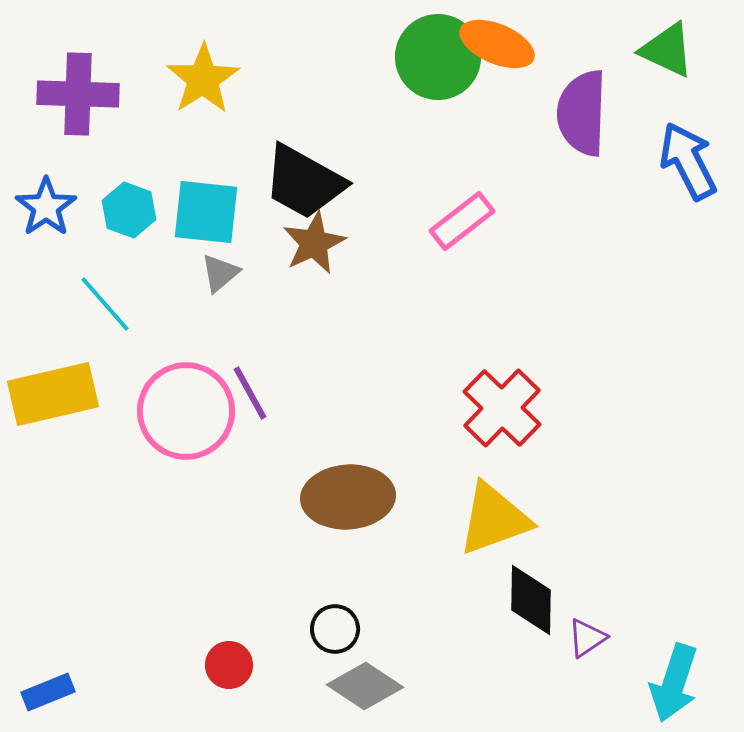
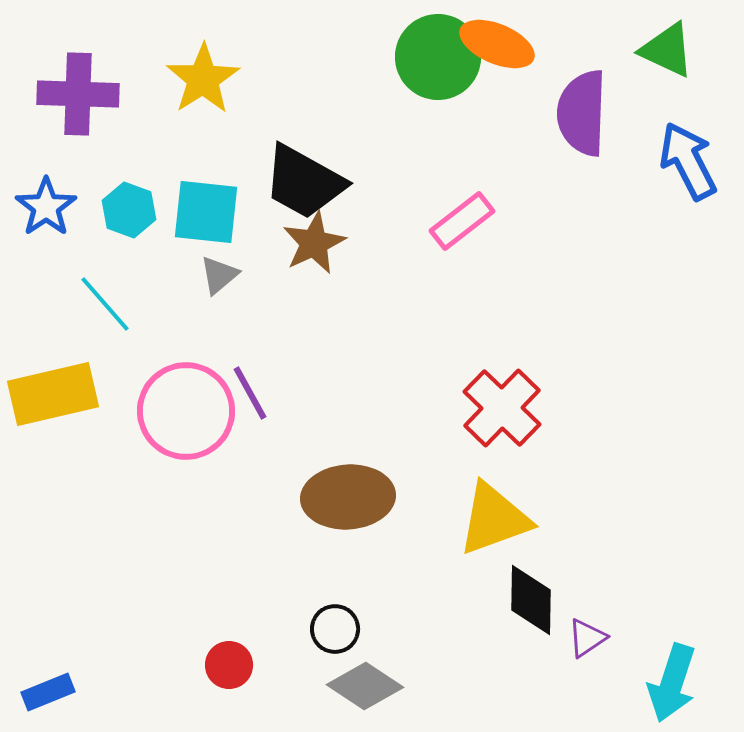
gray triangle: moved 1 px left, 2 px down
cyan arrow: moved 2 px left
